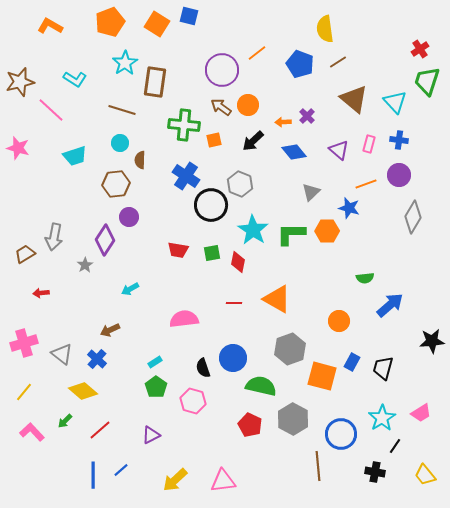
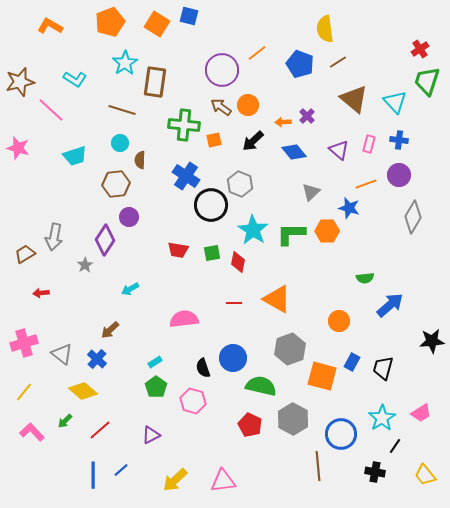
brown arrow at (110, 330): rotated 18 degrees counterclockwise
